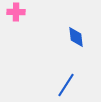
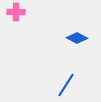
blue diamond: moved 1 px right, 1 px down; rotated 55 degrees counterclockwise
